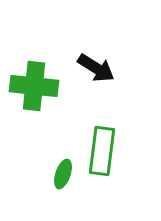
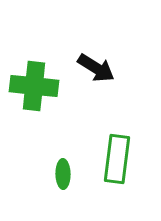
green rectangle: moved 15 px right, 8 px down
green ellipse: rotated 20 degrees counterclockwise
